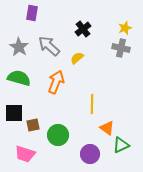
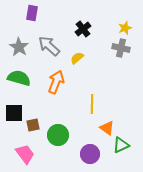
pink trapezoid: rotated 145 degrees counterclockwise
